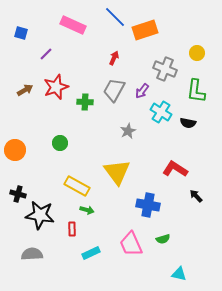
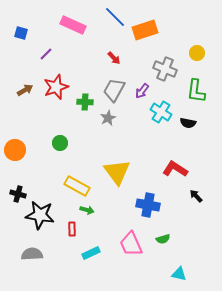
red arrow: rotated 112 degrees clockwise
gray star: moved 20 px left, 13 px up
